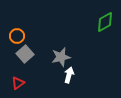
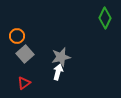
green diamond: moved 4 px up; rotated 35 degrees counterclockwise
white arrow: moved 11 px left, 3 px up
red triangle: moved 6 px right
